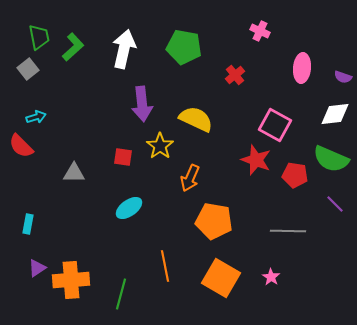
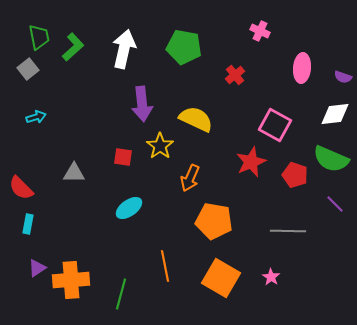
red semicircle: moved 42 px down
red star: moved 5 px left, 2 px down; rotated 28 degrees clockwise
red pentagon: rotated 10 degrees clockwise
